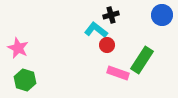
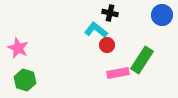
black cross: moved 1 px left, 2 px up; rotated 28 degrees clockwise
pink rectangle: rotated 30 degrees counterclockwise
